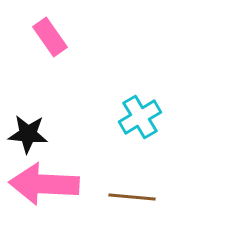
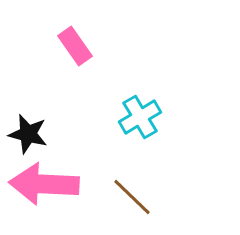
pink rectangle: moved 25 px right, 9 px down
black star: rotated 9 degrees clockwise
brown line: rotated 39 degrees clockwise
